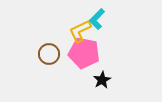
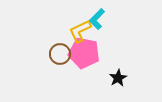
brown circle: moved 11 px right
black star: moved 16 px right, 2 px up
